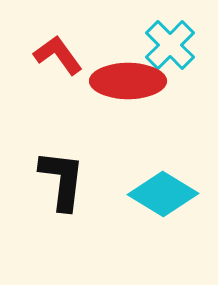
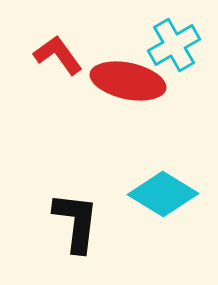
cyan cross: moved 4 px right; rotated 15 degrees clockwise
red ellipse: rotated 12 degrees clockwise
black L-shape: moved 14 px right, 42 px down
